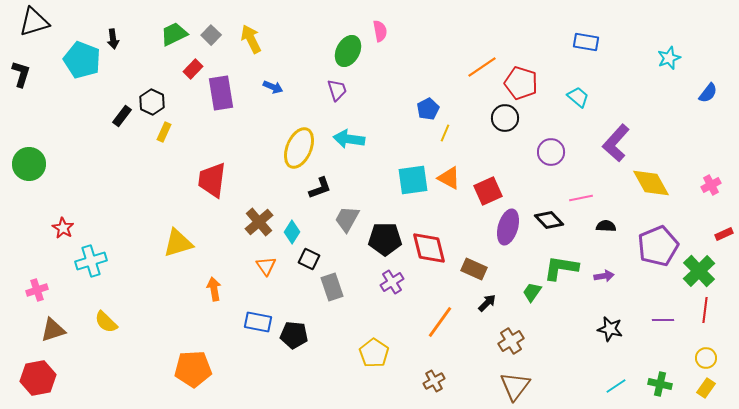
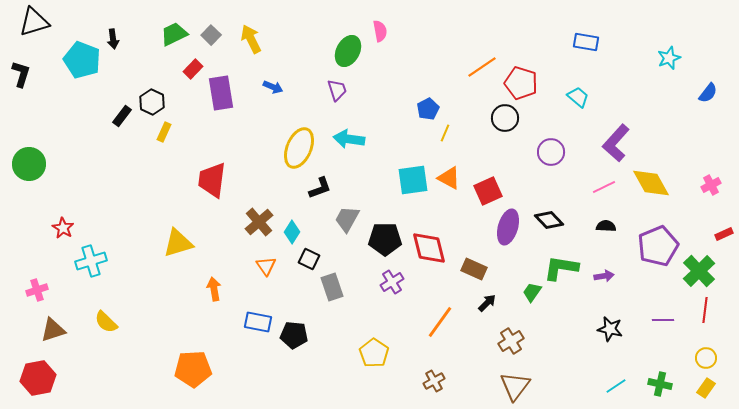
pink line at (581, 198): moved 23 px right, 11 px up; rotated 15 degrees counterclockwise
